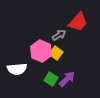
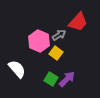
pink hexagon: moved 2 px left, 10 px up
white semicircle: rotated 126 degrees counterclockwise
